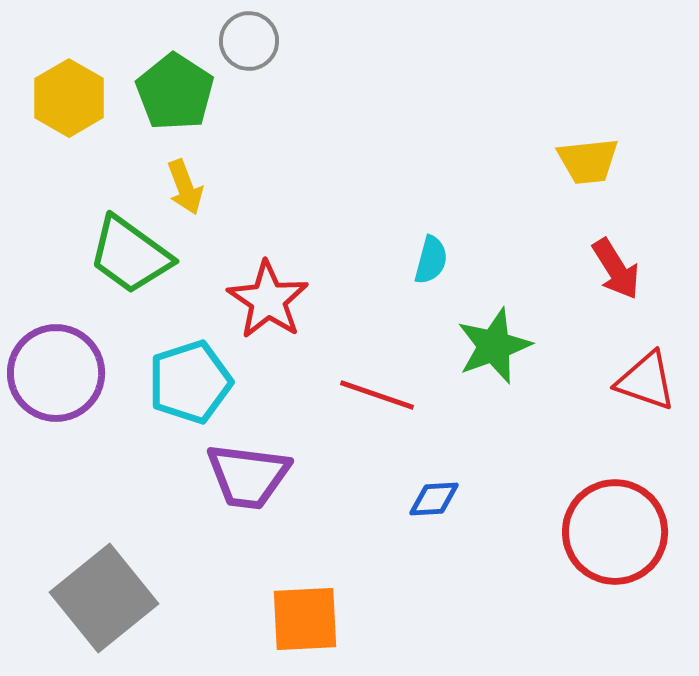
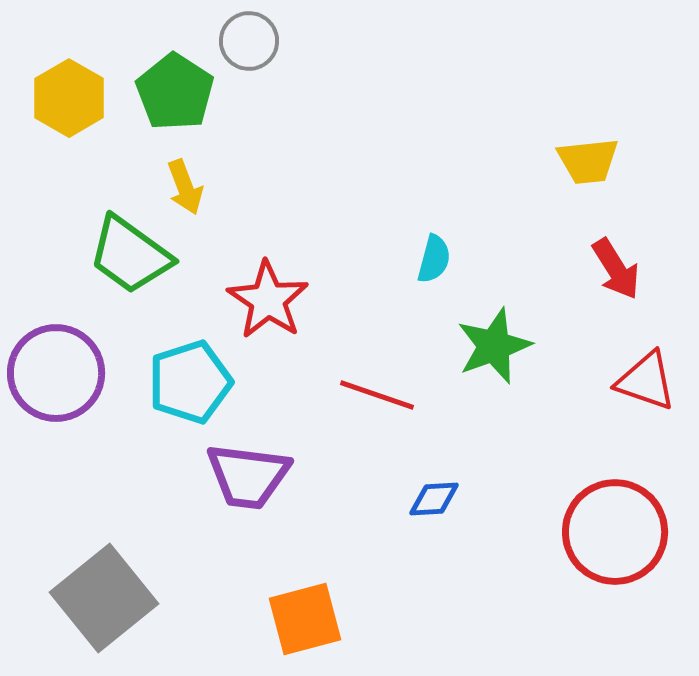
cyan semicircle: moved 3 px right, 1 px up
orange square: rotated 12 degrees counterclockwise
